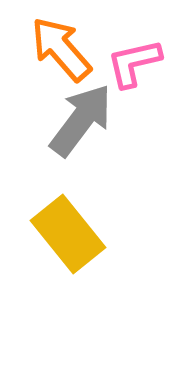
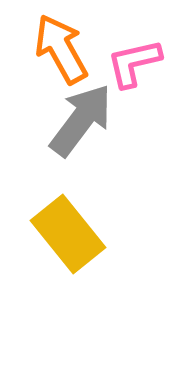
orange arrow: rotated 12 degrees clockwise
